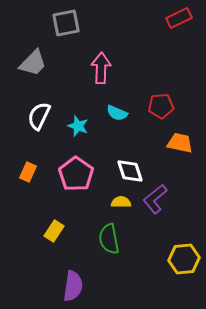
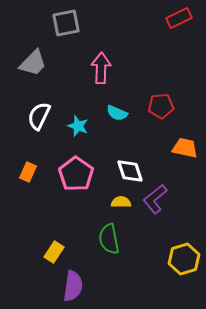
orange trapezoid: moved 5 px right, 5 px down
yellow rectangle: moved 21 px down
yellow hexagon: rotated 12 degrees counterclockwise
